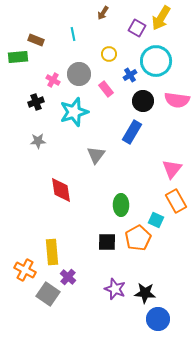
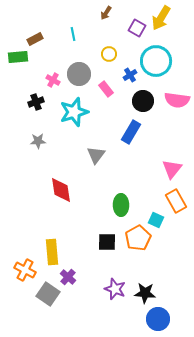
brown arrow: moved 3 px right
brown rectangle: moved 1 px left, 1 px up; rotated 49 degrees counterclockwise
blue rectangle: moved 1 px left
